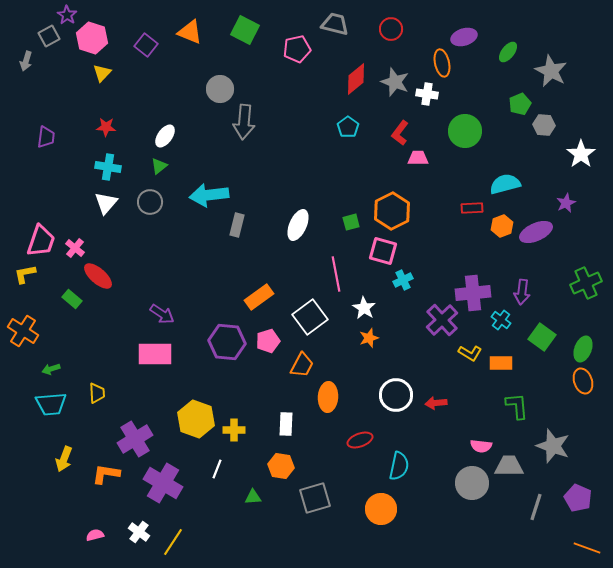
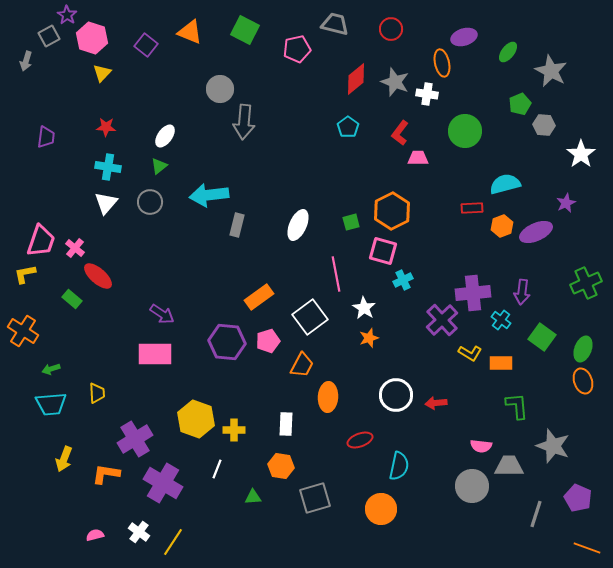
gray circle at (472, 483): moved 3 px down
gray line at (536, 507): moved 7 px down
